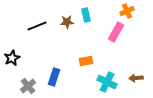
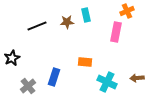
pink rectangle: rotated 18 degrees counterclockwise
orange rectangle: moved 1 px left, 1 px down; rotated 16 degrees clockwise
brown arrow: moved 1 px right
